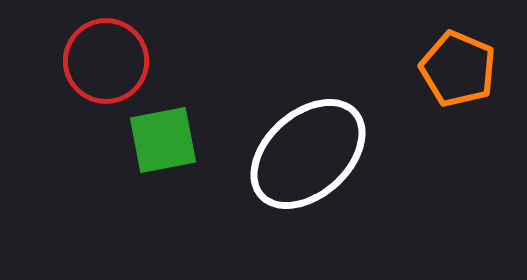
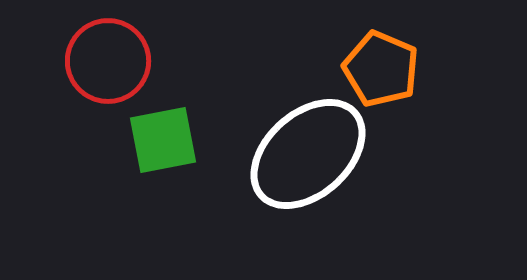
red circle: moved 2 px right
orange pentagon: moved 77 px left
